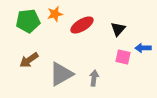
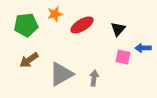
green pentagon: moved 2 px left, 4 px down
